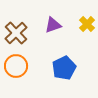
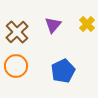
purple triangle: rotated 30 degrees counterclockwise
brown cross: moved 1 px right, 1 px up
blue pentagon: moved 1 px left, 3 px down
